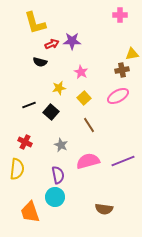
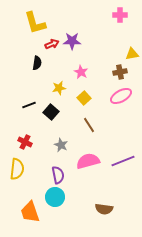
black semicircle: moved 3 px left, 1 px down; rotated 96 degrees counterclockwise
brown cross: moved 2 px left, 2 px down
pink ellipse: moved 3 px right
